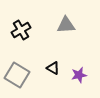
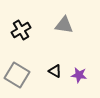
gray triangle: moved 2 px left; rotated 12 degrees clockwise
black triangle: moved 2 px right, 3 px down
purple star: rotated 21 degrees clockwise
